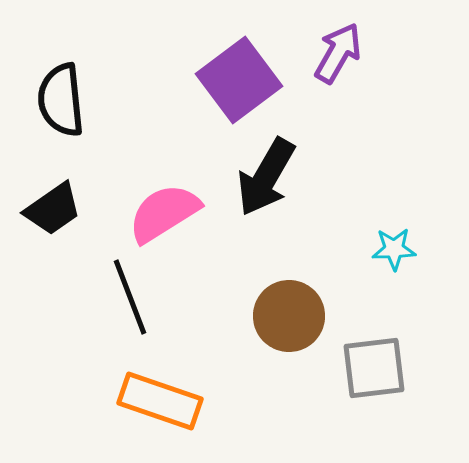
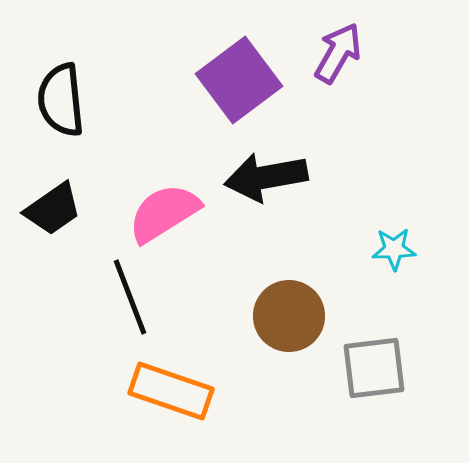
black arrow: rotated 50 degrees clockwise
orange rectangle: moved 11 px right, 10 px up
